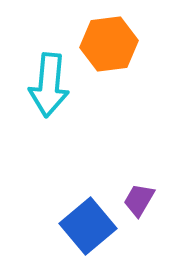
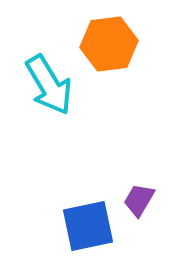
cyan arrow: rotated 36 degrees counterclockwise
blue square: rotated 28 degrees clockwise
